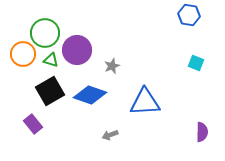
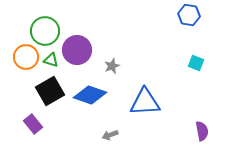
green circle: moved 2 px up
orange circle: moved 3 px right, 3 px down
purple semicircle: moved 1 px up; rotated 12 degrees counterclockwise
